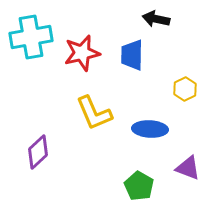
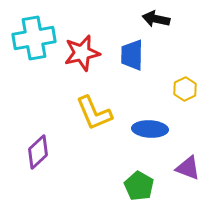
cyan cross: moved 3 px right, 1 px down
